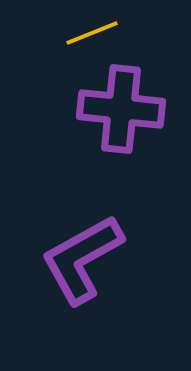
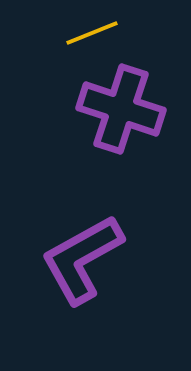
purple cross: rotated 12 degrees clockwise
